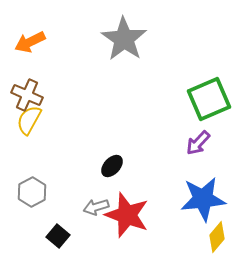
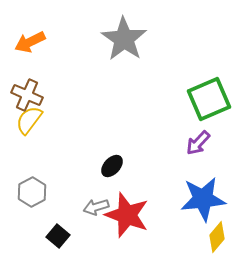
yellow semicircle: rotated 8 degrees clockwise
